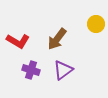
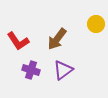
red L-shape: rotated 25 degrees clockwise
